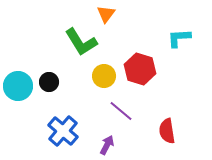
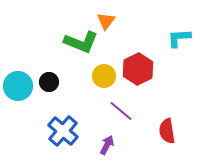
orange triangle: moved 7 px down
green L-shape: rotated 36 degrees counterclockwise
red hexagon: moved 2 px left; rotated 16 degrees clockwise
